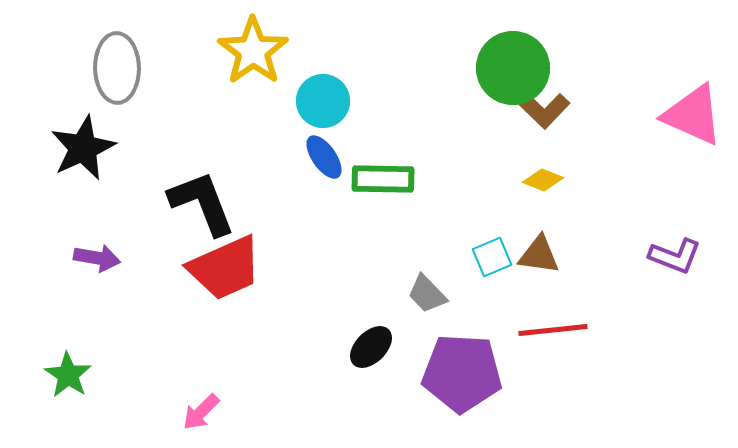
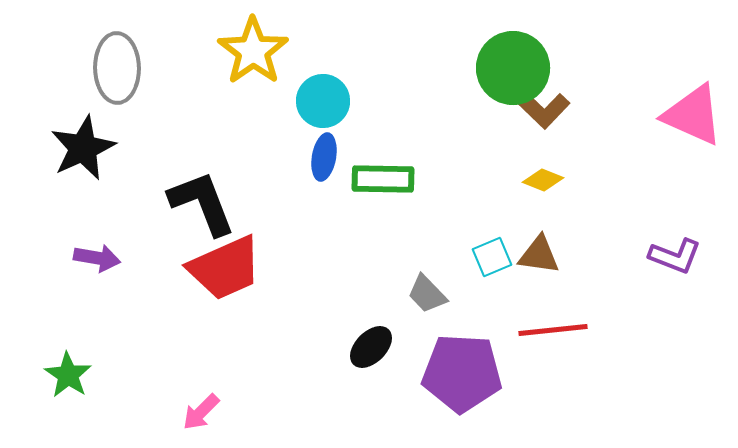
blue ellipse: rotated 45 degrees clockwise
